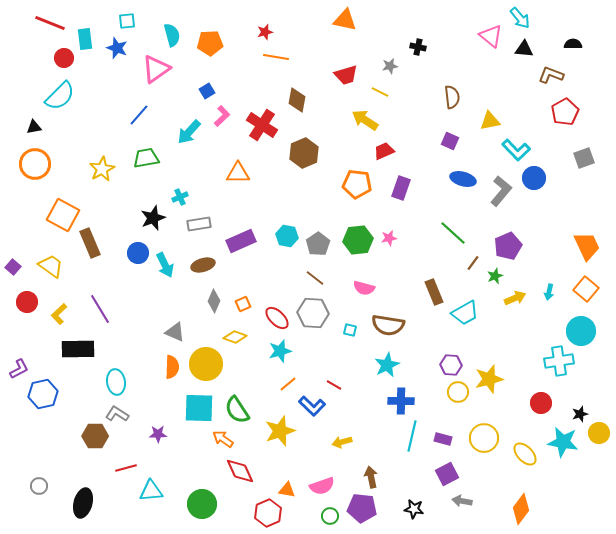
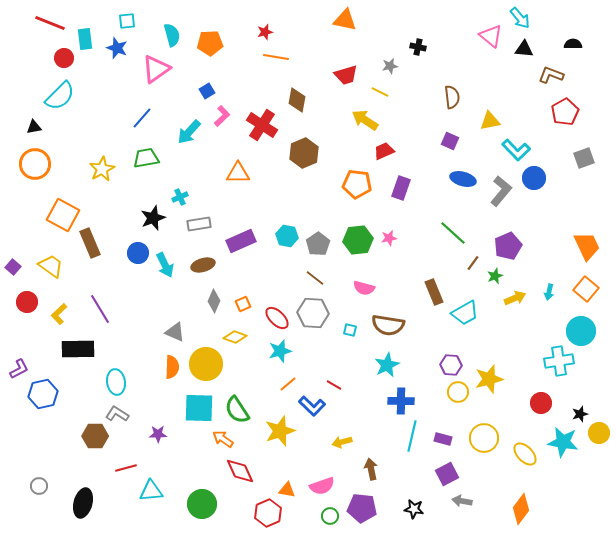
blue line at (139, 115): moved 3 px right, 3 px down
brown arrow at (371, 477): moved 8 px up
